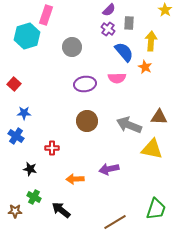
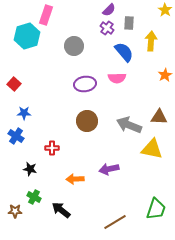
purple cross: moved 1 px left, 1 px up
gray circle: moved 2 px right, 1 px up
orange star: moved 20 px right, 8 px down; rotated 16 degrees clockwise
